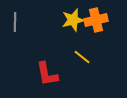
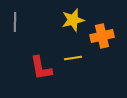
orange cross: moved 6 px right, 16 px down
yellow line: moved 9 px left, 1 px down; rotated 48 degrees counterclockwise
red L-shape: moved 6 px left, 6 px up
